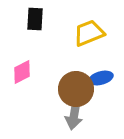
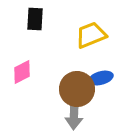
yellow trapezoid: moved 2 px right, 2 px down
brown circle: moved 1 px right
gray arrow: rotated 8 degrees counterclockwise
